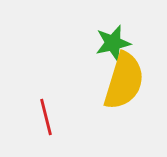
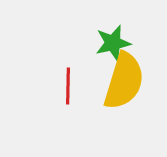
red line: moved 22 px right, 31 px up; rotated 15 degrees clockwise
